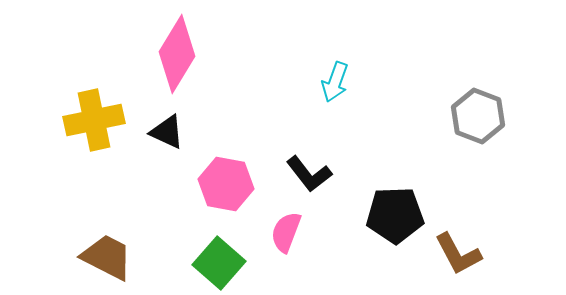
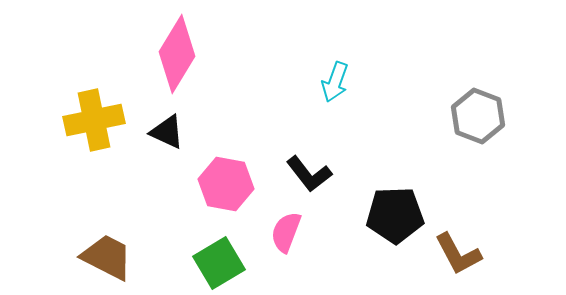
green square: rotated 18 degrees clockwise
